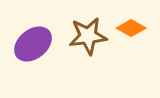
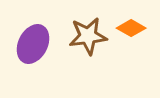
purple ellipse: rotated 24 degrees counterclockwise
